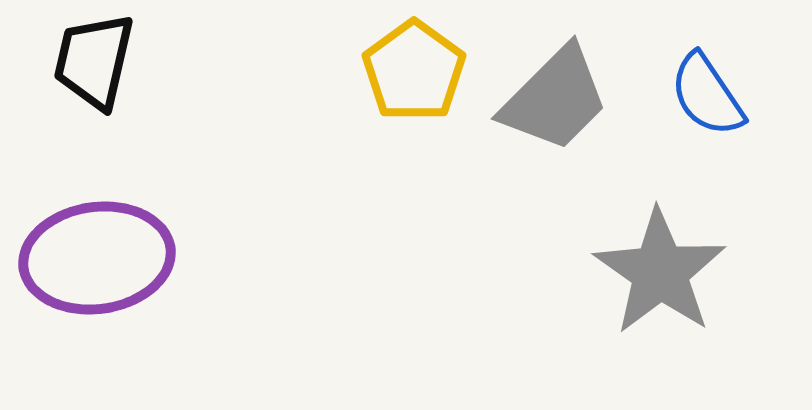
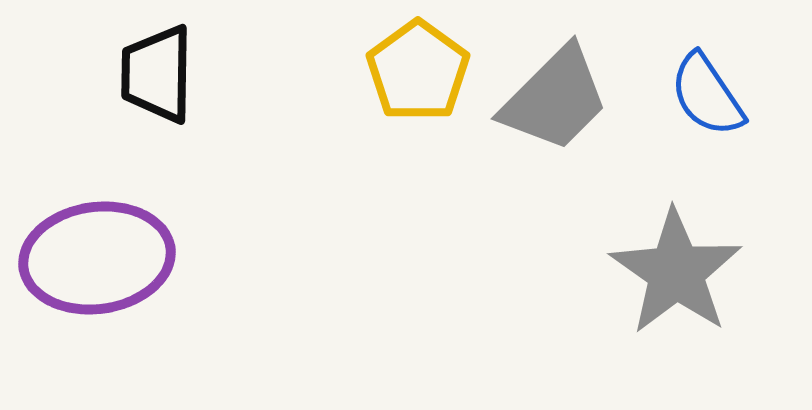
black trapezoid: moved 63 px right, 13 px down; rotated 12 degrees counterclockwise
yellow pentagon: moved 4 px right
gray star: moved 16 px right
